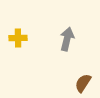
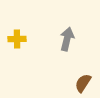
yellow cross: moved 1 px left, 1 px down
